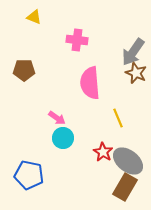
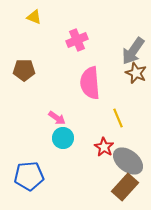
pink cross: rotated 30 degrees counterclockwise
gray arrow: moved 1 px up
red star: moved 1 px right, 5 px up
blue pentagon: moved 1 px down; rotated 16 degrees counterclockwise
brown rectangle: rotated 12 degrees clockwise
